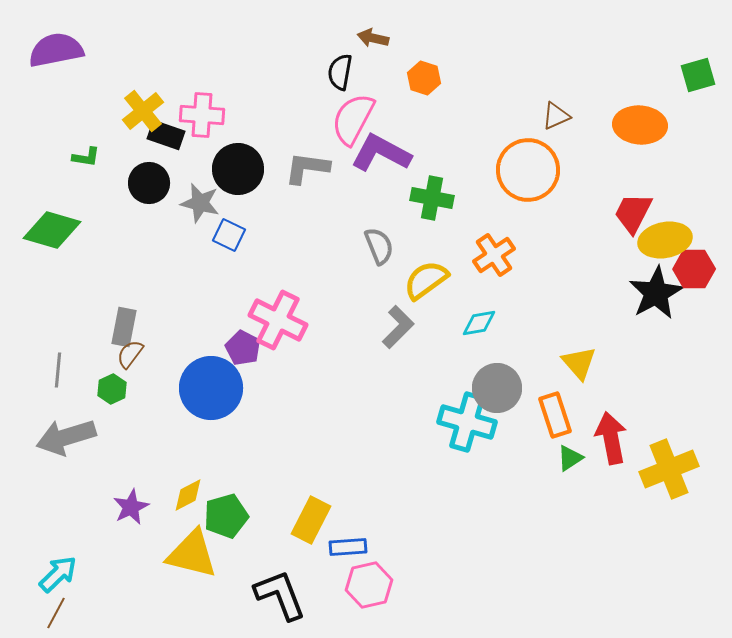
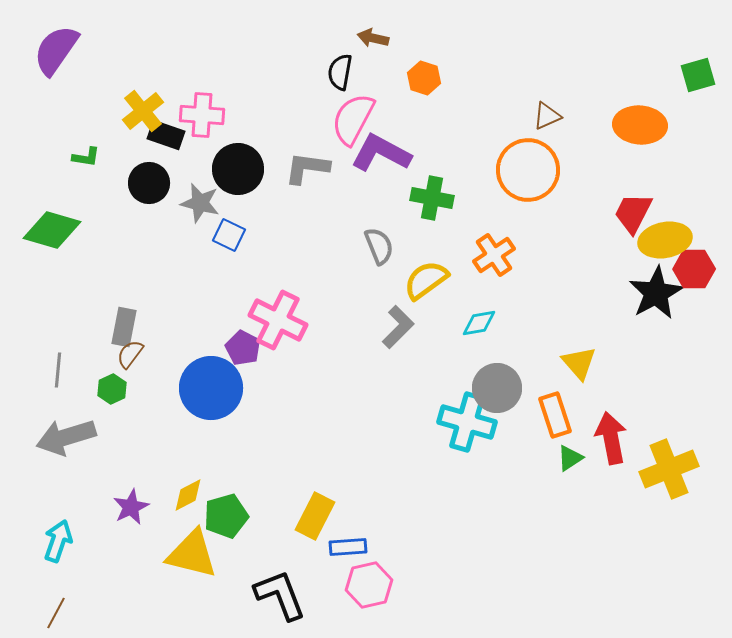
purple semicircle at (56, 50): rotated 44 degrees counterclockwise
brown triangle at (556, 116): moved 9 px left
yellow rectangle at (311, 520): moved 4 px right, 4 px up
cyan arrow at (58, 574): moved 33 px up; rotated 27 degrees counterclockwise
